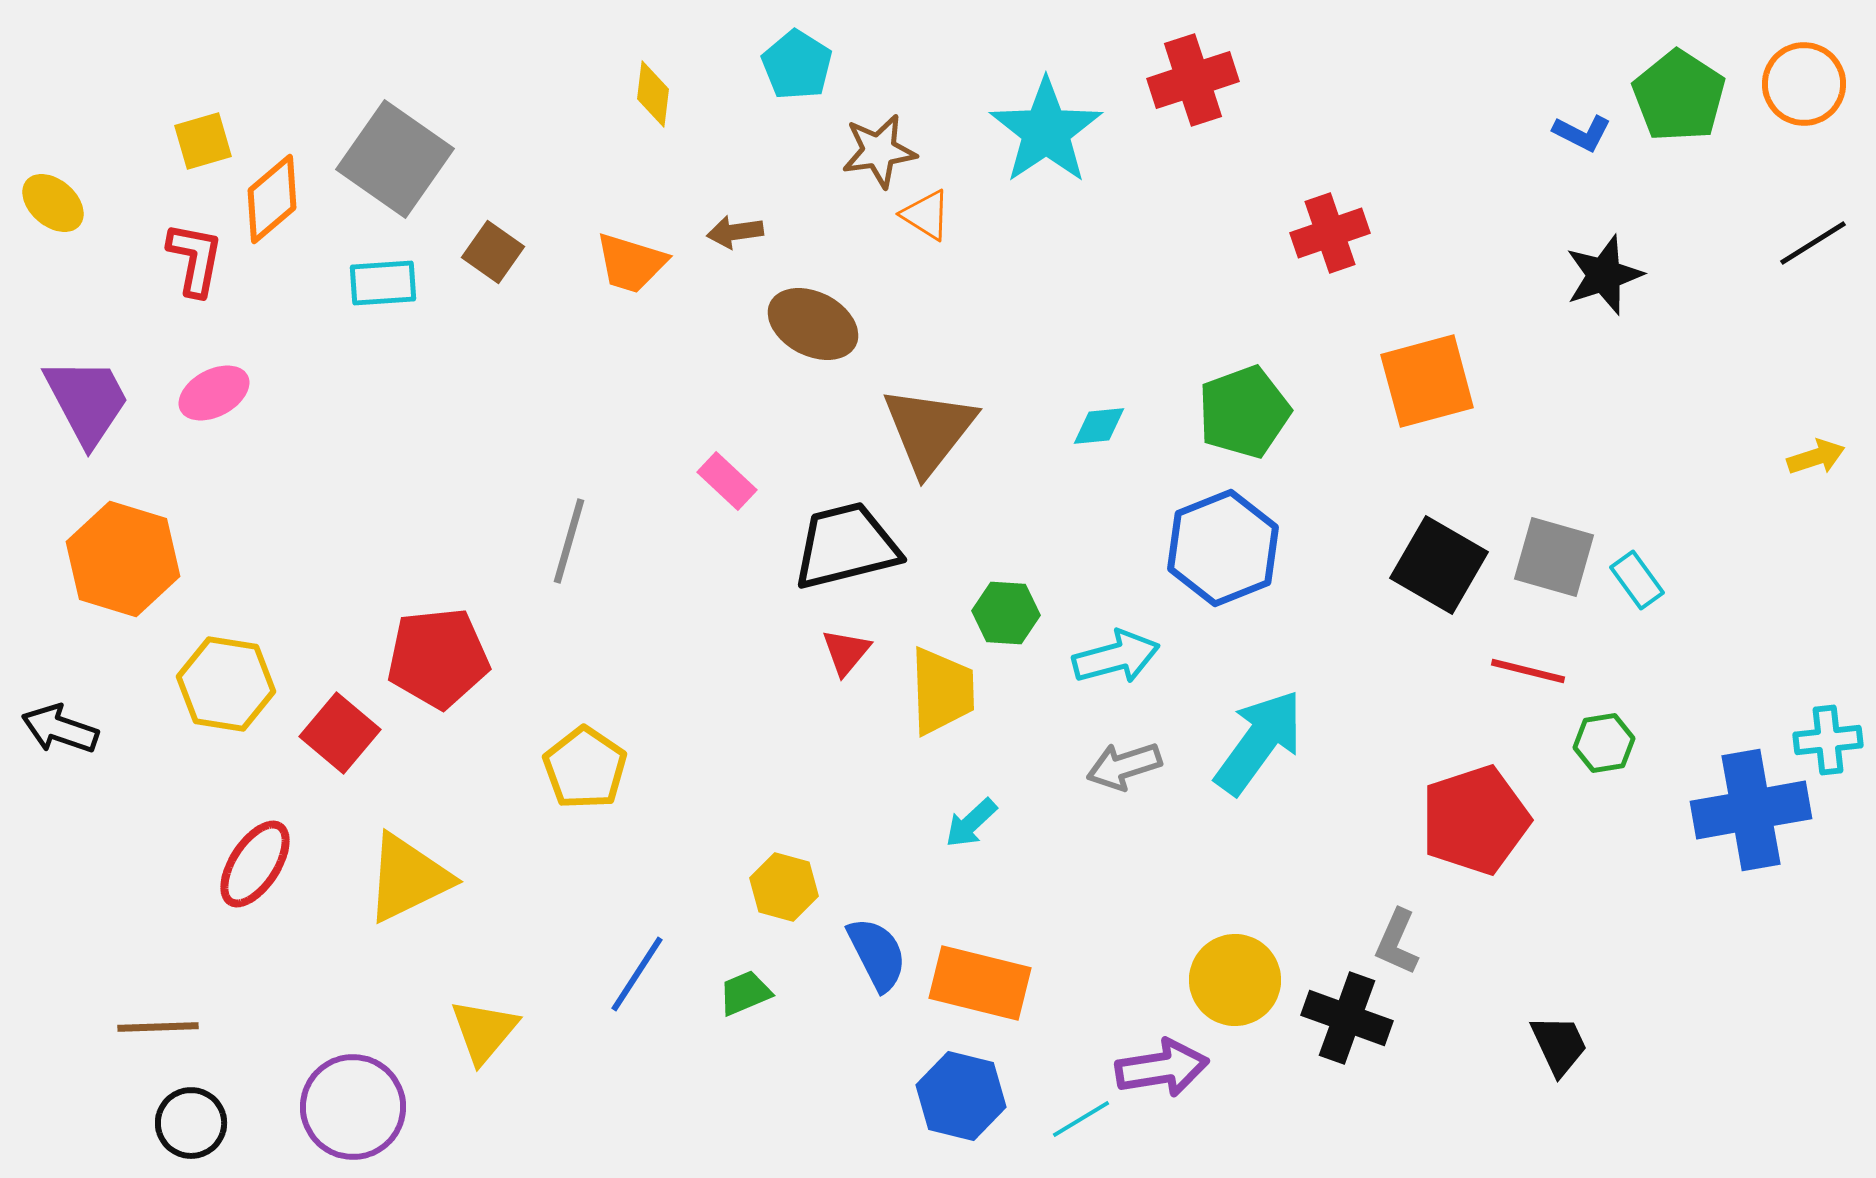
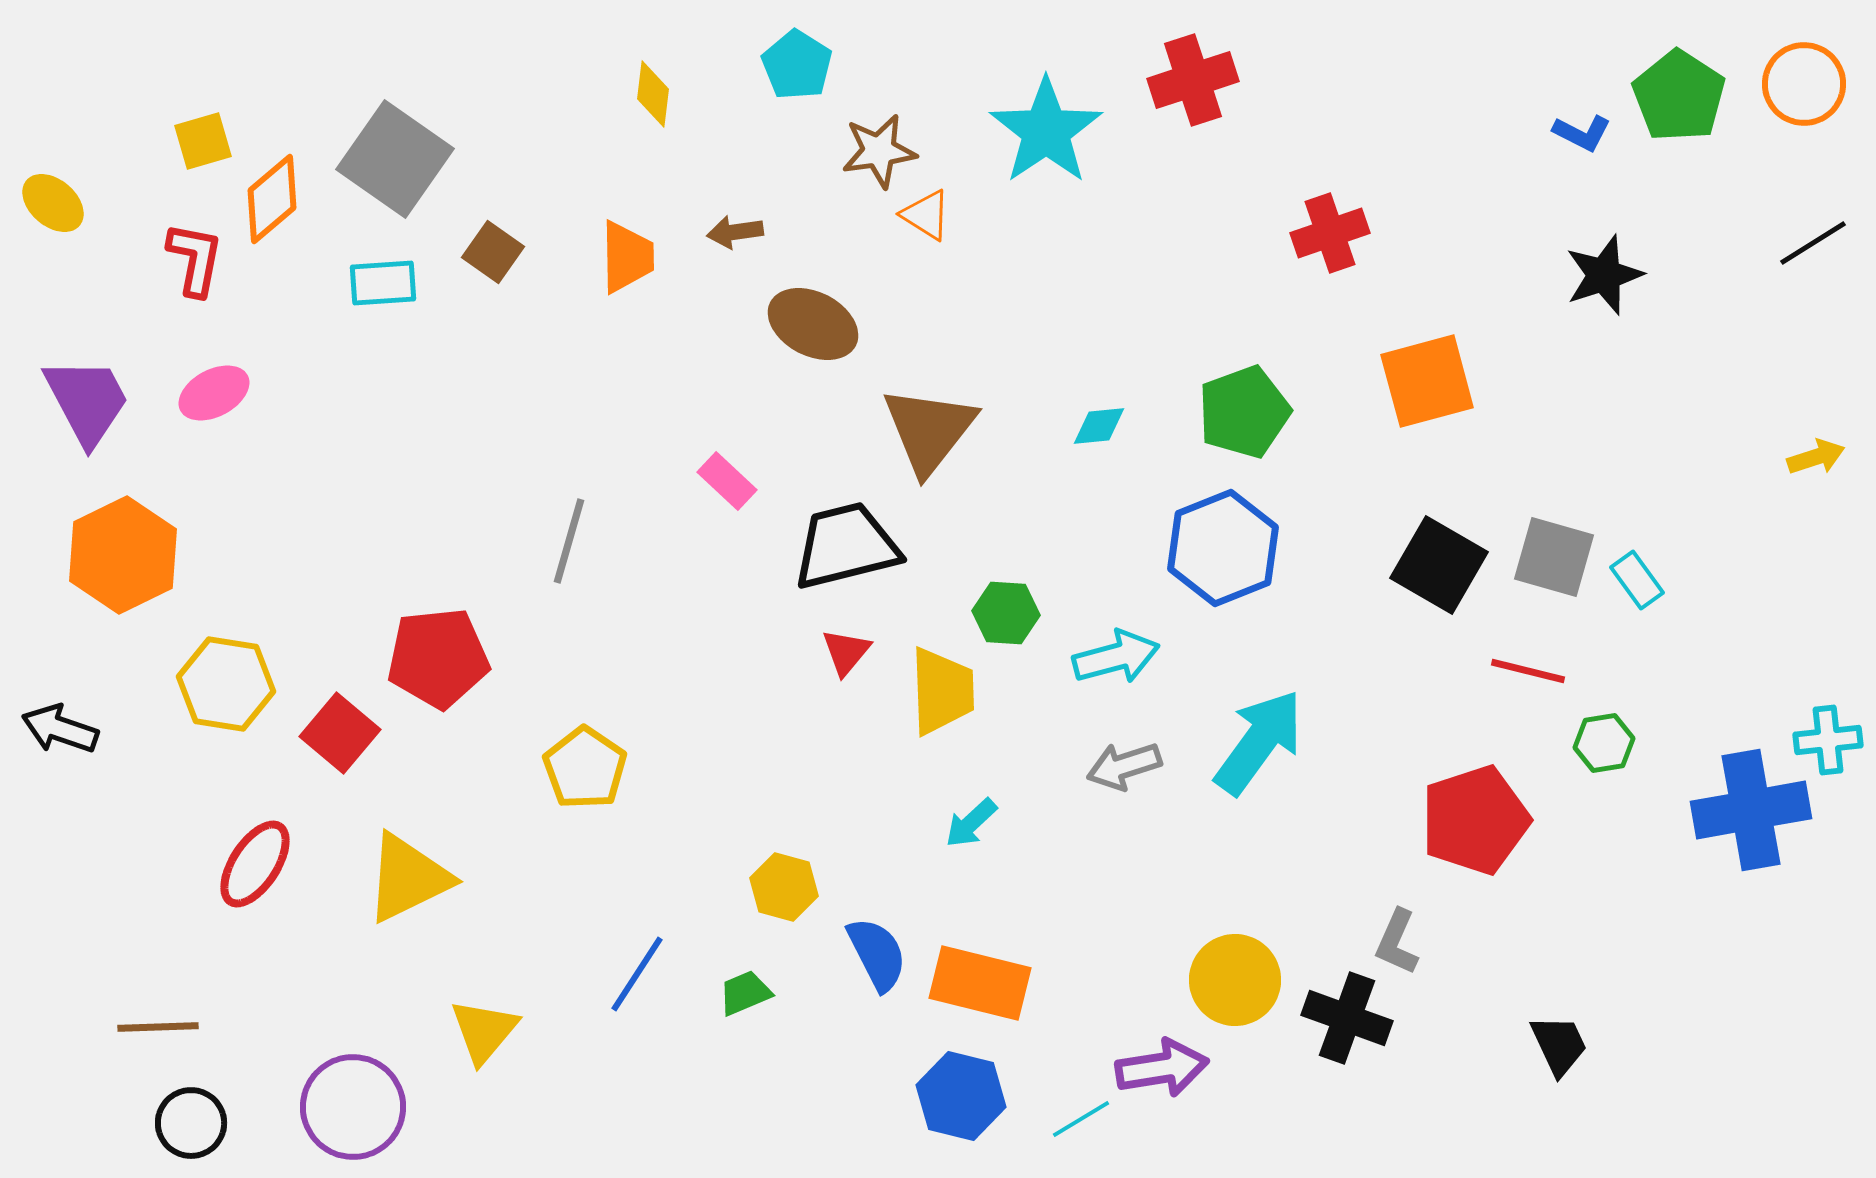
orange trapezoid at (631, 263): moved 4 px left, 6 px up; rotated 108 degrees counterclockwise
orange hexagon at (123, 559): moved 4 px up; rotated 17 degrees clockwise
